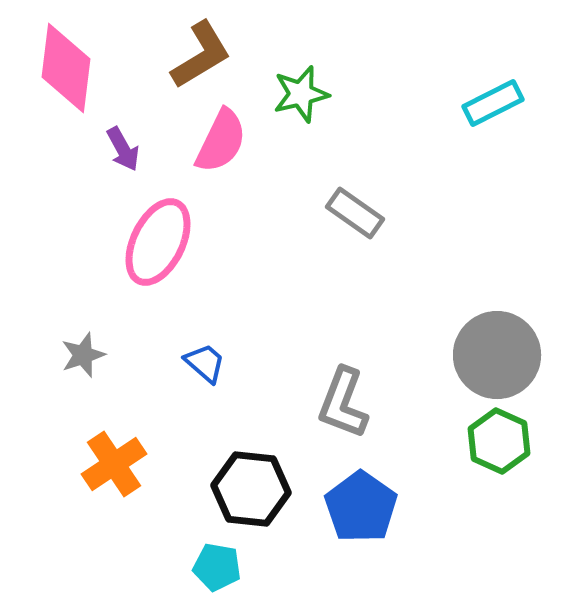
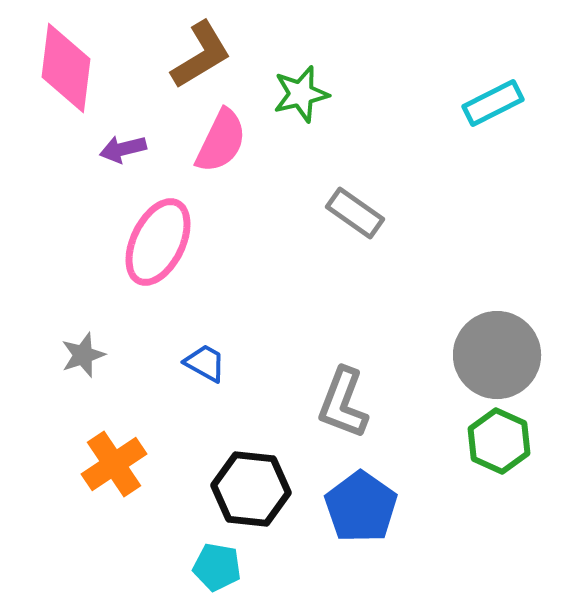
purple arrow: rotated 105 degrees clockwise
blue trapezoid: rotated 12 degrees counterclockwise
